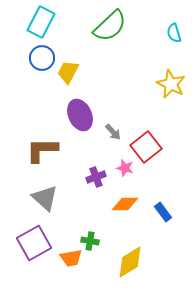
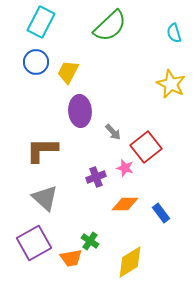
blue circle: moved 6 px left, 4 px down
purple ellipse: moved 4 px up; rotated 20 degrees clockwise
blue rectangle: moved 2 px left, 1 px down
green cross: rotated 24 degrees clockwise
